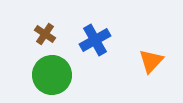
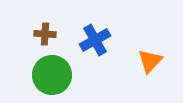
brown cross: rotated 30 degrees counterclockwise
orange triangle: moved 1 px left
